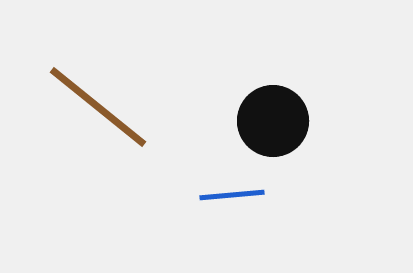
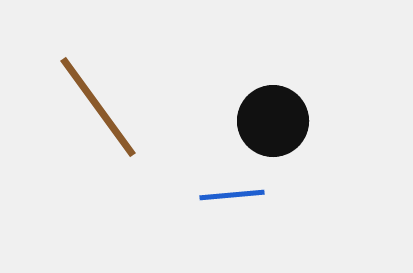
brown line: rotated 15 degrees clockwise
